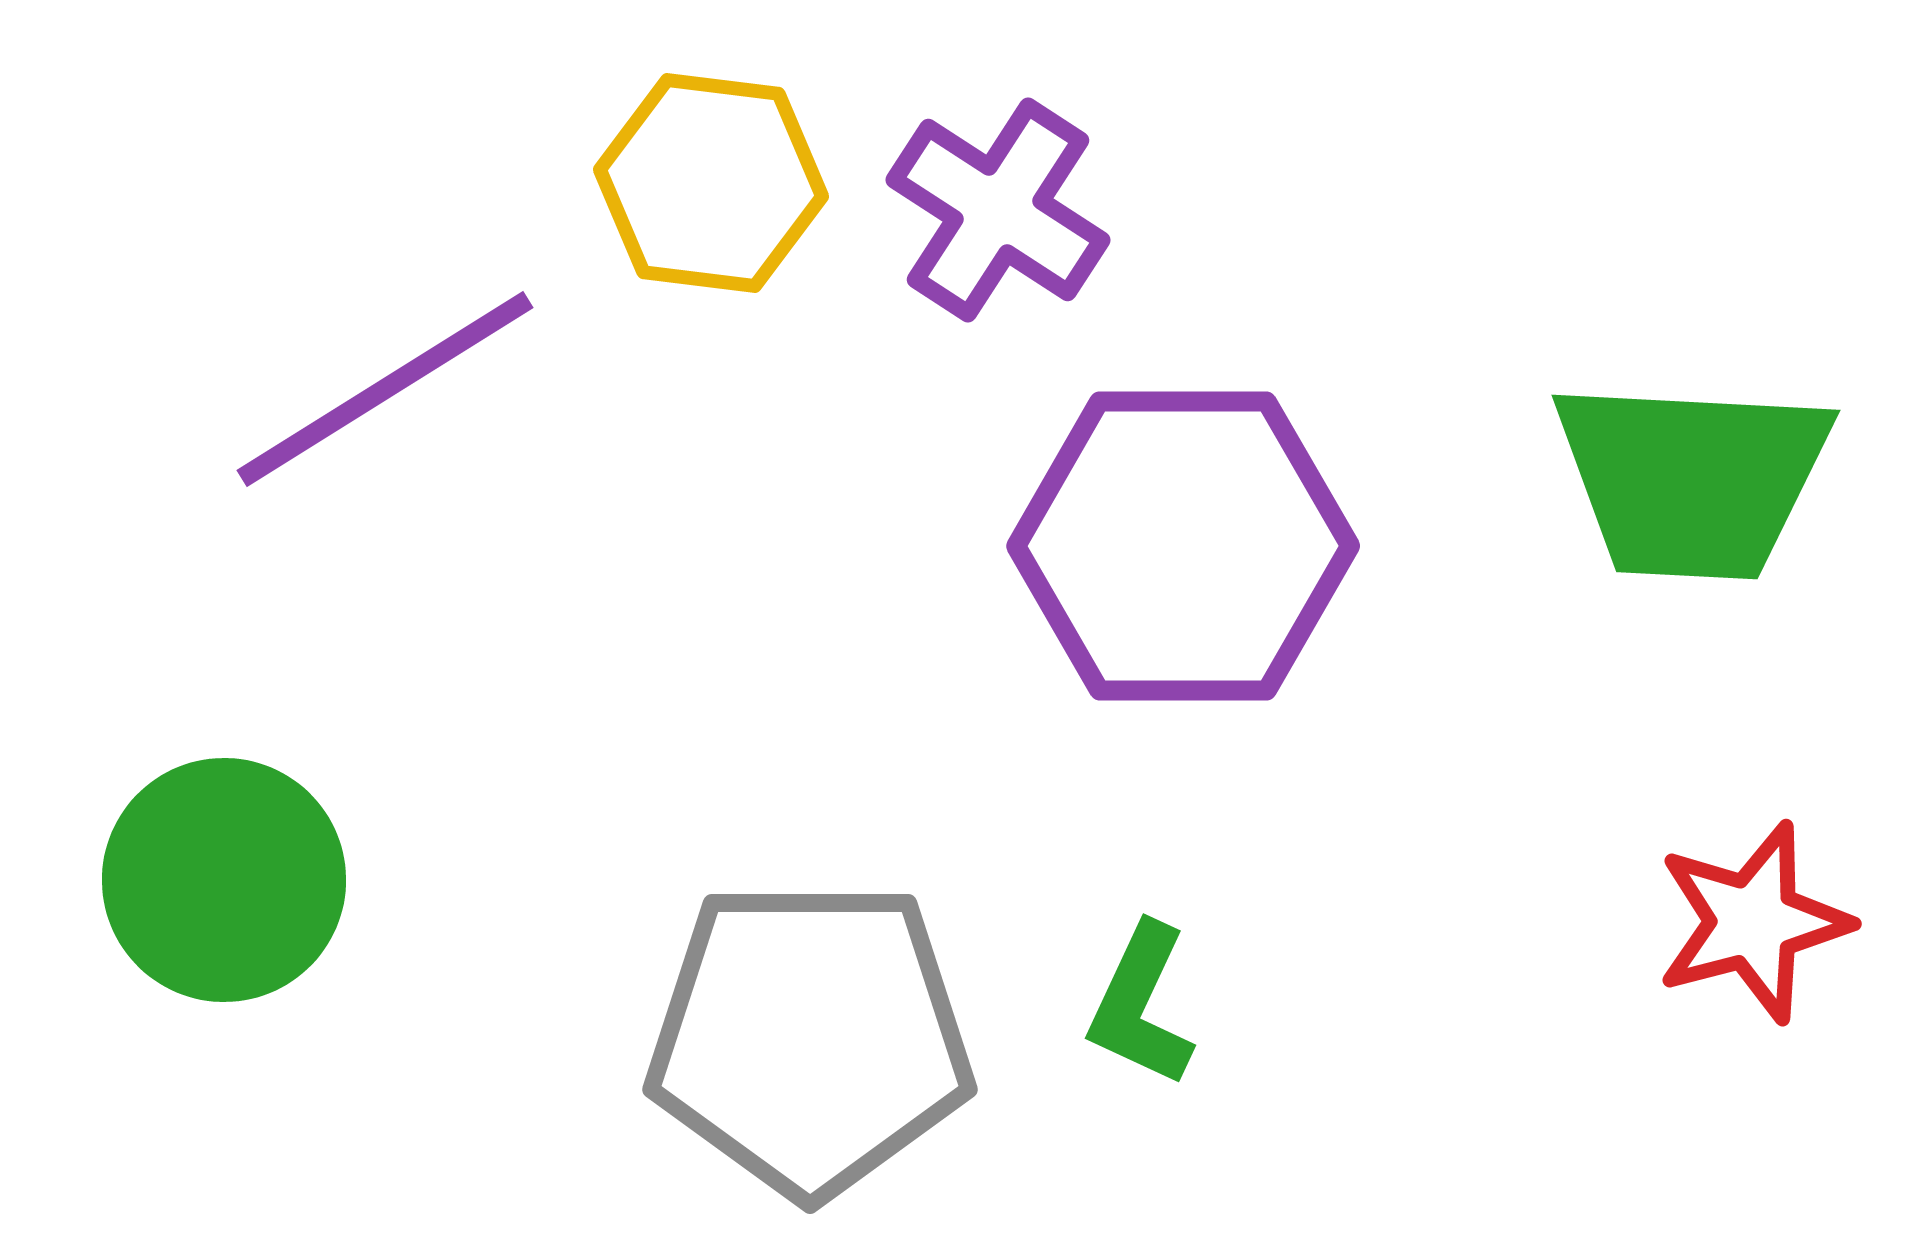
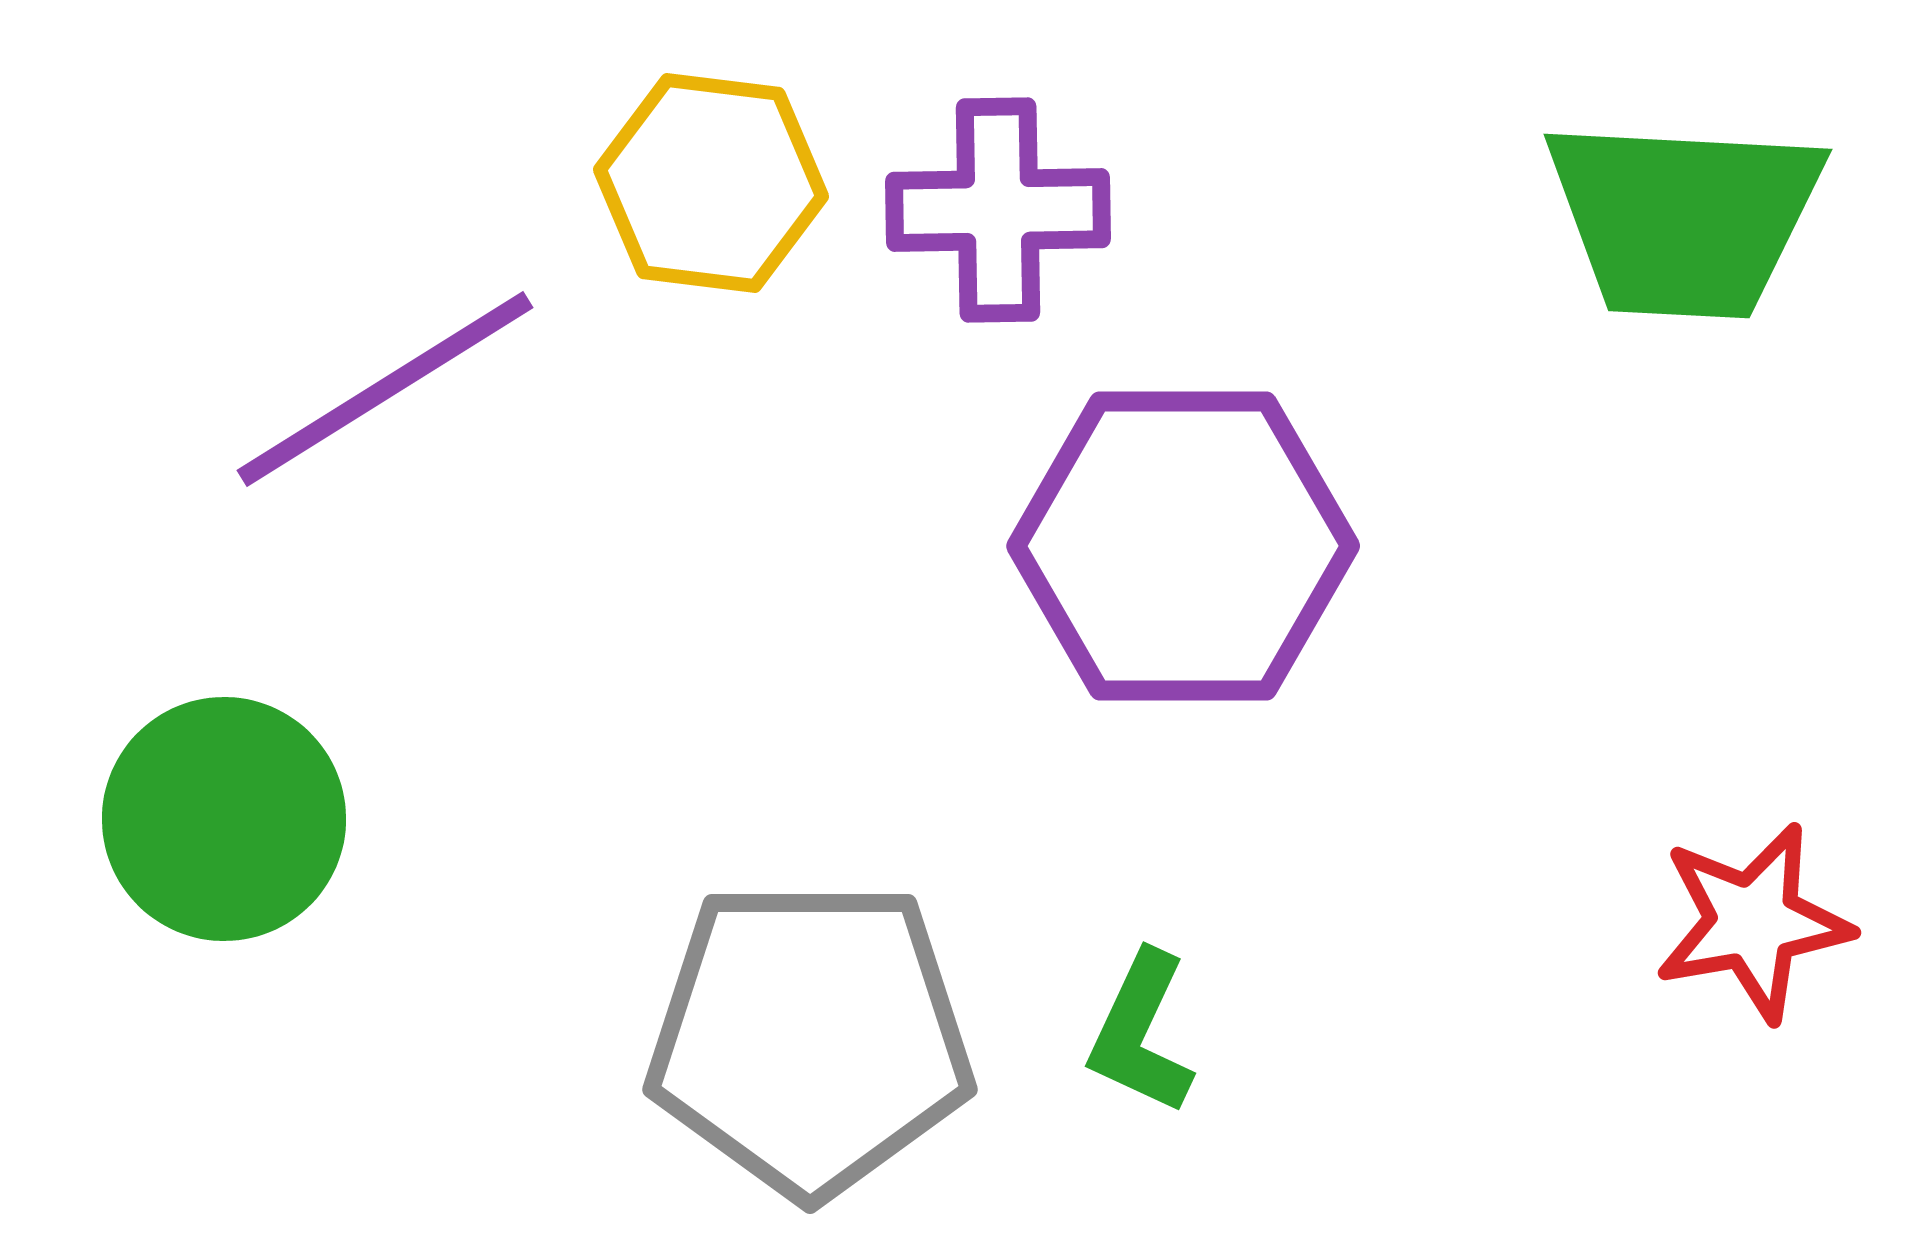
purple cross: rotated 34 degrees counterclockwise
green trapezoid: moved 8 px left, 261 px up
green circle: moved 61 px up
red star: rotated 5 degrees clockwise
green L-shape: moved 28 px down
